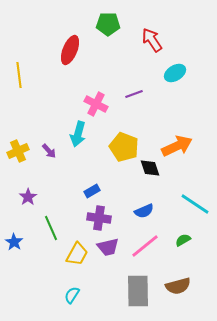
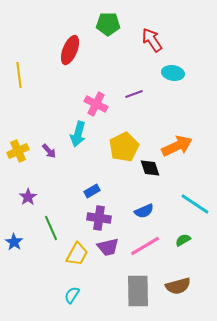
cyan ellipse: moved 2 px left; rotated 40 degrees clockwise
yellow pentagon: rotated 24 degrees clockwise
pink line: rotated 8 degrees clockwise
